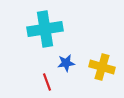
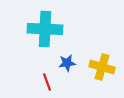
cyan cross: rotated 12 degrees clockwise
blue star: moved 1 px right
